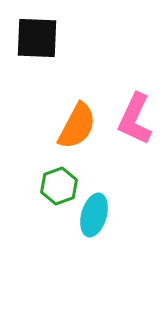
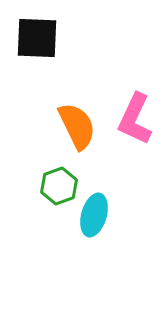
orange semicircle: rotated 54 degrees counterclockwise
